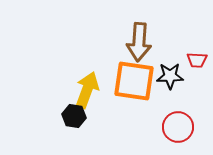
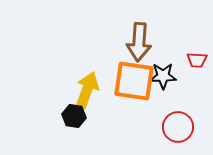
black star: moved 7 px left
